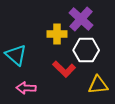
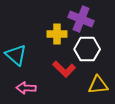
purple cross: rotated 20 degrees counterclockwise
white hexagon: moved 1 px right, 1 px up
